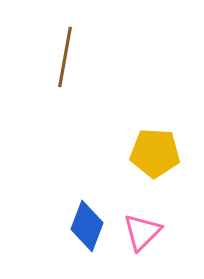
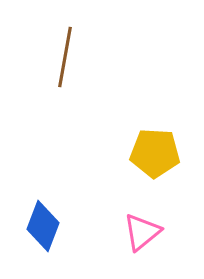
blue diamond: moved 44 px left
pink triangle: rotated 6 degrees clockwise
